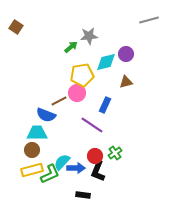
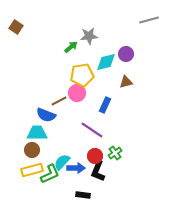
purple line: moved 5 px down
